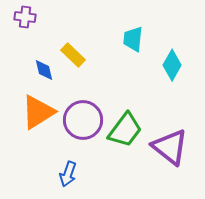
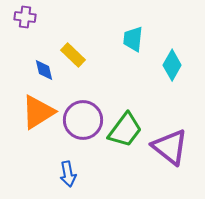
blue arrow: rotated 30 degrees counterclockwise
